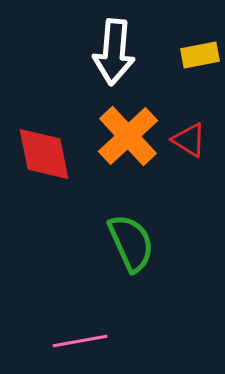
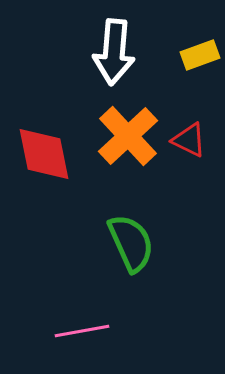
yellow rectangle: rotated 9 degrees counterclockwise
red triangle: rotated 6 degrees counterclockwise
pink line: moved 2 px right, 10 px up
